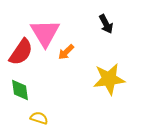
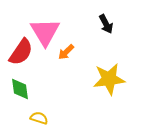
pink triangle: moved 1 px up
green diamond: moved 1 px up
